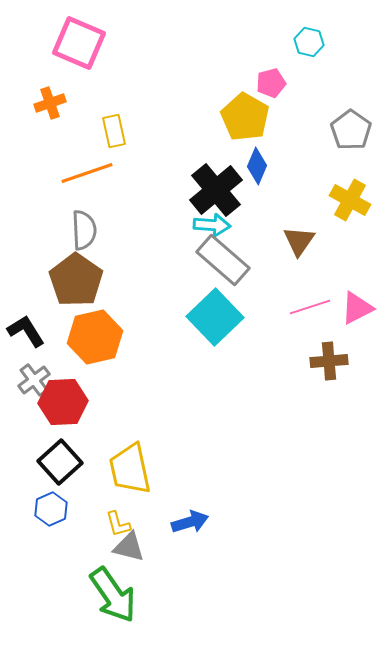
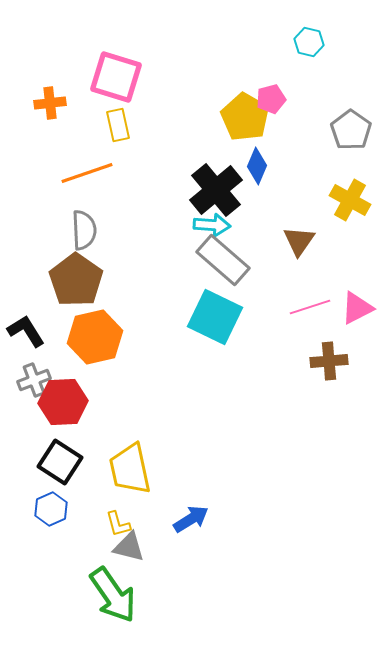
pink square: moved 37 px right, 34 px down; rotated 6 degrees counterclockwise
pink pentagon: moved 16 px down
orange cross: rotated 12 degrees clockwise
yellow rectangle: moved 4 px right, 6 px up
cyan square: rotated 20 degrees counterclockwise
gray cross: rotated 16 degrees clockwise
black square: rotated 15 degrees counterclockwise
blue arrow: moved 1 px right, 3 px up; rotated 15 degrees counterclockwise
